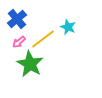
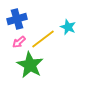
blue cross: rotated 24 degrees clockwise
green star: moved 1 px down
